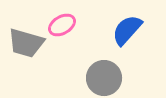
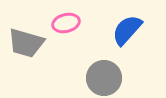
pink ellipse: moved 4 px right, 2 px up; rotated 16 degrees clockwise
